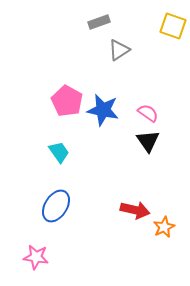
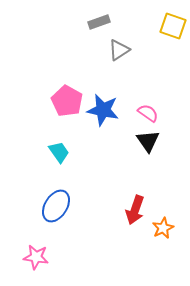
red arrow: rotated 96 degrees clockwise
orange star: moved 1 px left, 1 px down
